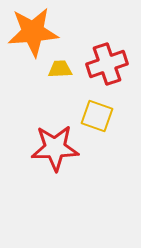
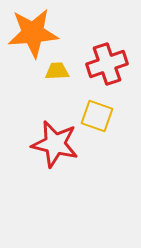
orange star: moved 1 px down
yellow trapezoid: moved 3 px left, 2 px down
red star: moved 4 px up; rotated 15 degrees clockwise
